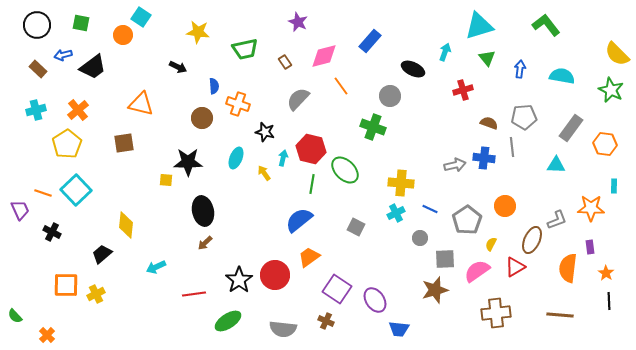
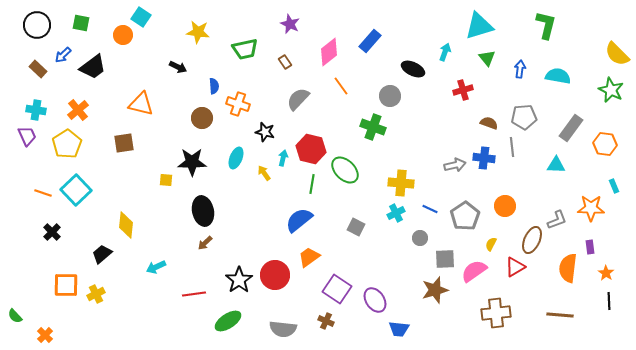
purple star at (298, 22): moved 8 px left, 2 px down
green L-shape at (546, 25): rotated 52 degrees clockwise
blue arrow at (63, 55): rotated 30 degrees counterclockwise
pink diamond at (324, 56): moved 5 px right, 4 px up; rotated 24 degrees counterclockwise
cyan semicircle at (562, 76): moved 4 px left
cyan cross at (36, 110): rotated 24 degrees clockwise
black star at (188, 162): moved 4 px right
cyan rectangle at (614, 186): rotated 24 degrees counterclockwise
purple trapezoid at (20, 210): moved 7 px right, 74 px up
gray pentagon at (467, 220): moved 2 px left, 4 px up
black cross at (52, 232): rotated 18 degrees clockwise
pink semicircle at (477, 271): moved 3 px left
orange cross at (47, 335): moved 2 px left
